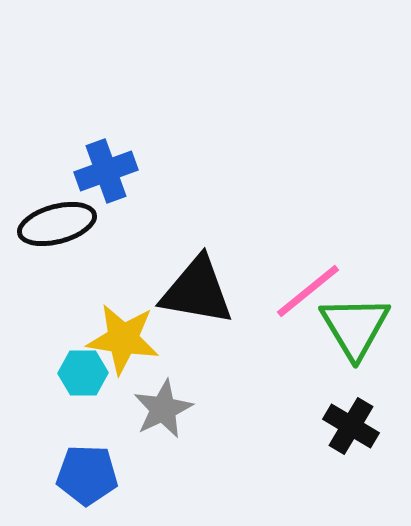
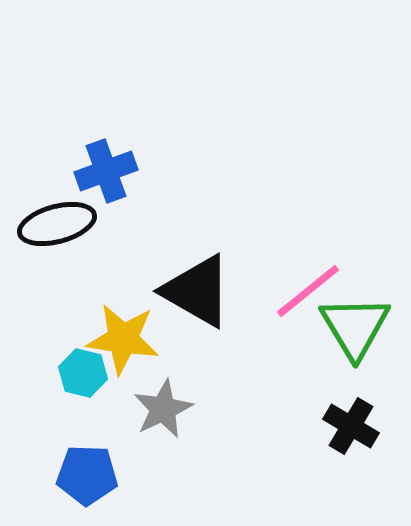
black triangle: rotated 20 degrees clockwise
cyan hexagon: rotated 15 degrees clockwise
